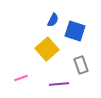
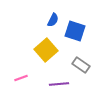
yellow square: moved 1 px left, 1 px down
gray rectangle: rotated 36 degrees counterclockwise
